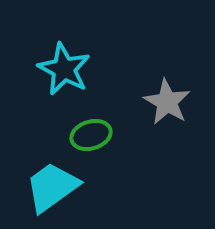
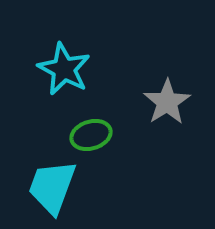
gray star: rotated 9 degrees clockwise
cyan trapezoid: rotated 34 degrees counterclockwise
